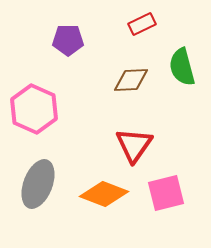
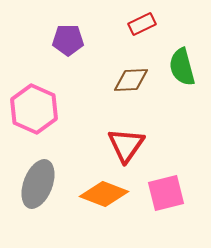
red triangle: moved 8 px left
